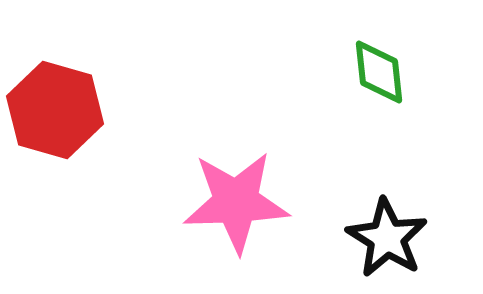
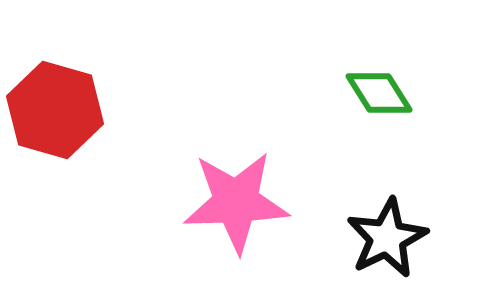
green diamond: moved 21 px down; rotated 26 degrees counterclockwise
black star: rotated 14 degrees clockwise
